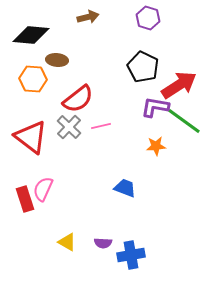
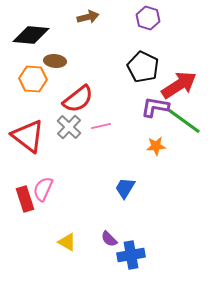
brown ellipse: moved 2 px left, 1 px down
red triangle: moved 3 px left, 1 px up
blue trapezoid: rotated 80 degrees counterclockwise
purple semicircle: moved 6 px right, 4 px up; rotated 42 degrees clockwise
